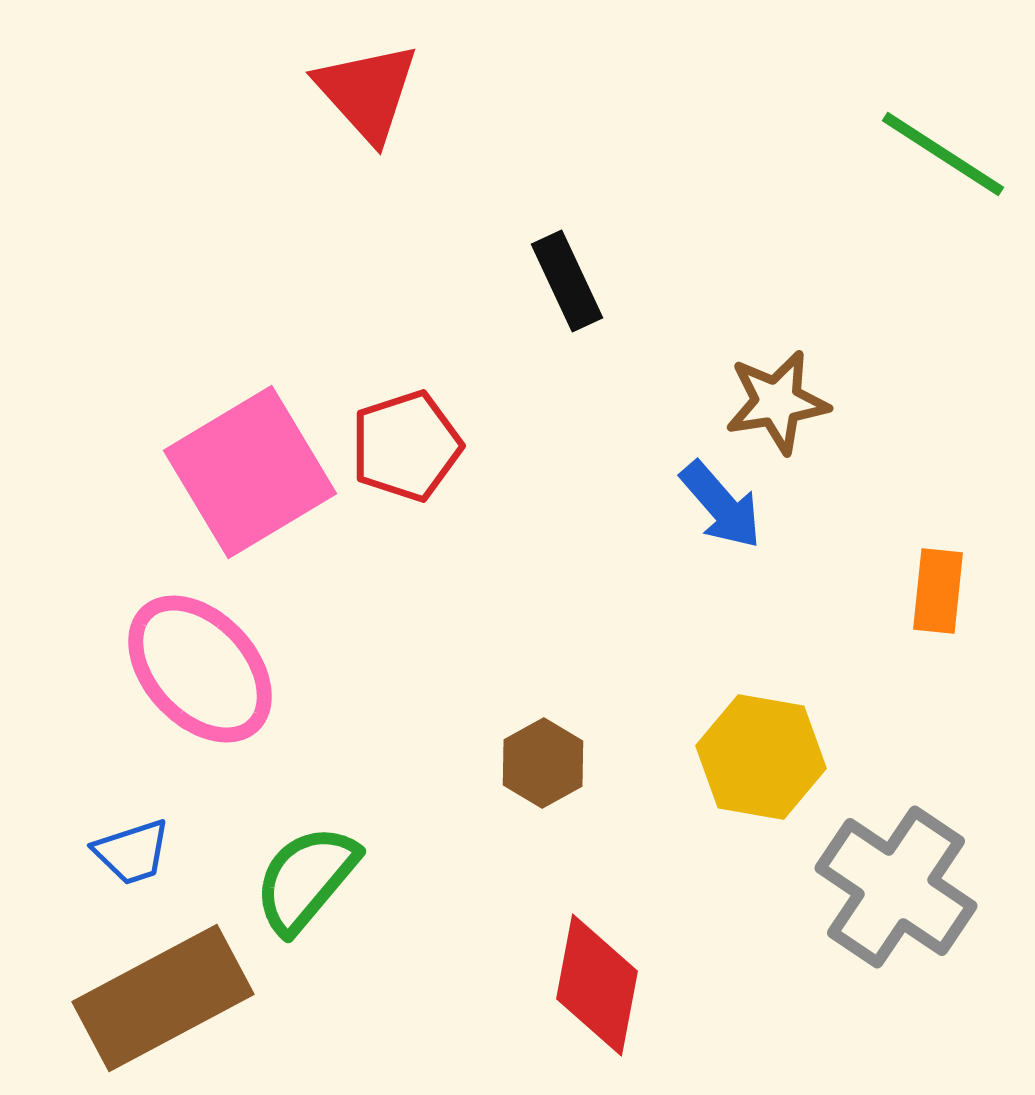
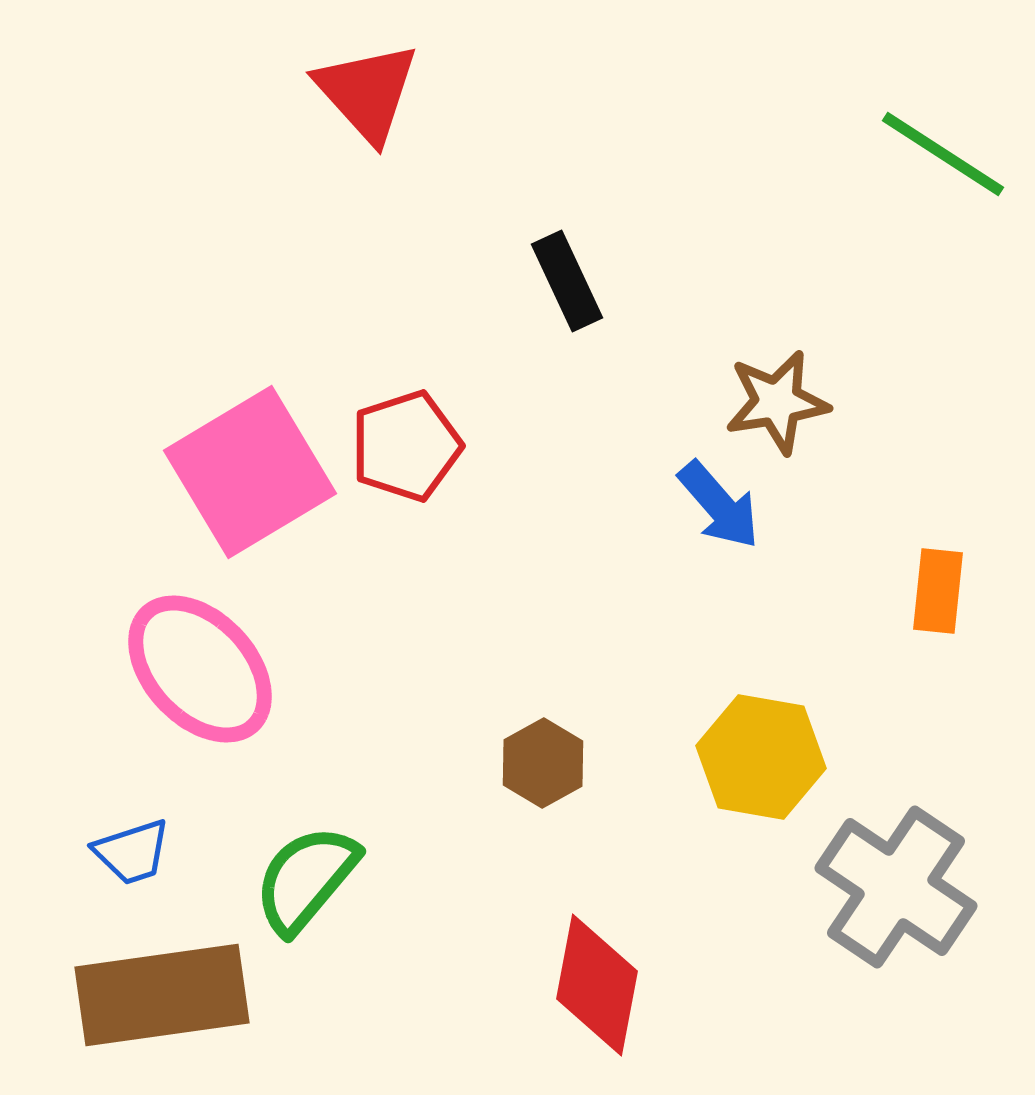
blue arrow: moved 2 px left
brown rectangle: moved 1 px left, 3 px up; rotated 20 degrees clockwise
